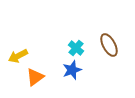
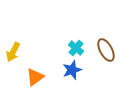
brown ellipse: moved 3 px left, 5 px down
yellow arrow: moved 5 px left, 4 px up; rotated 36 degrees counterclockwise
